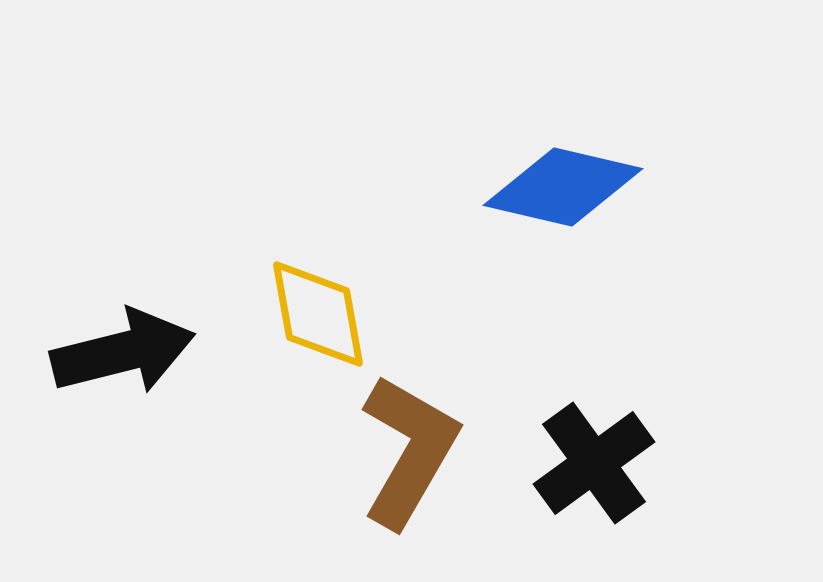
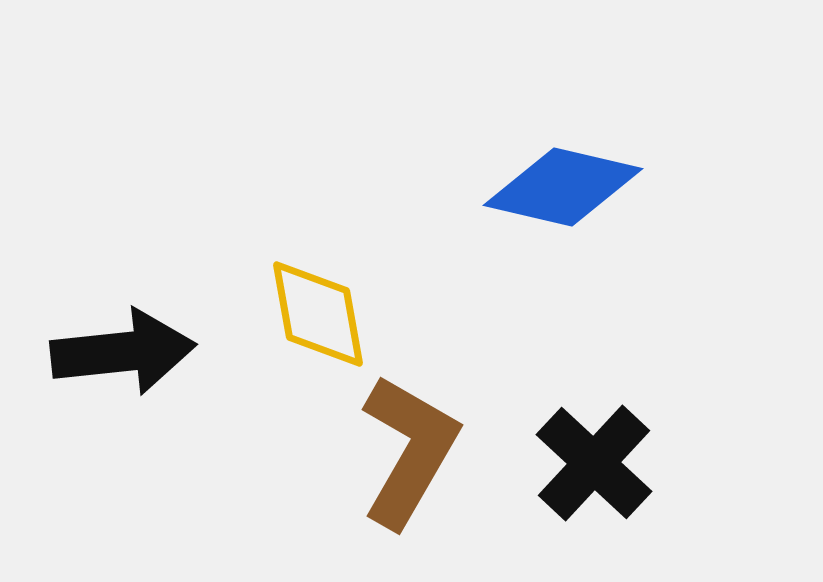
black arrow: rotated 8 degrees clockwise
black cross: rotated 11 degrees counterclockwise
